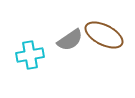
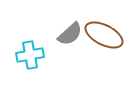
gray semicircle: moved 6 px up; rotated 8 degrees counterclockwise
